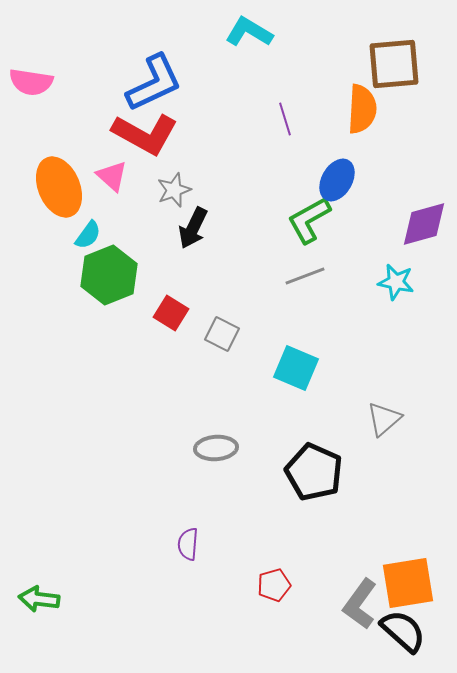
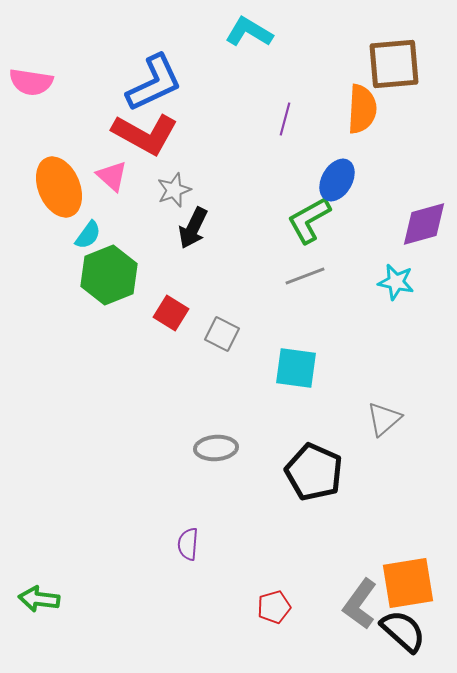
purple line: rotated 32 degrees clockwise
cyan square: rotated 15 degrees counterclockwise
red pentagon: moved 22 px down
